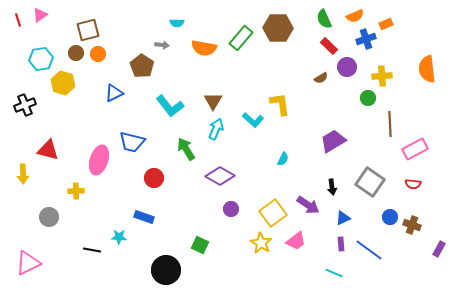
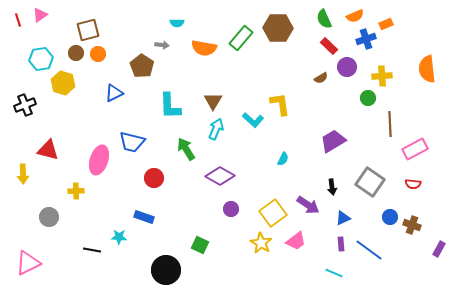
cyan L-shape at (170, 106): rotated 36 degrees clockwise
